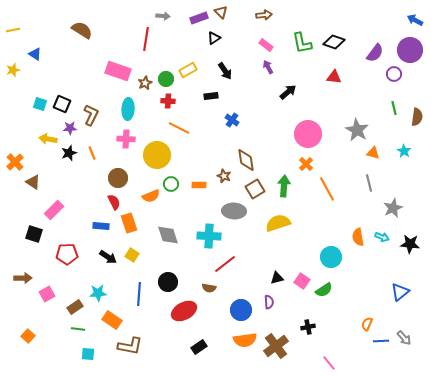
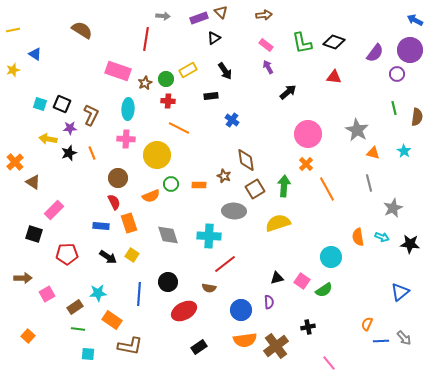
purple circle at (394, 74): moved 3 px right
